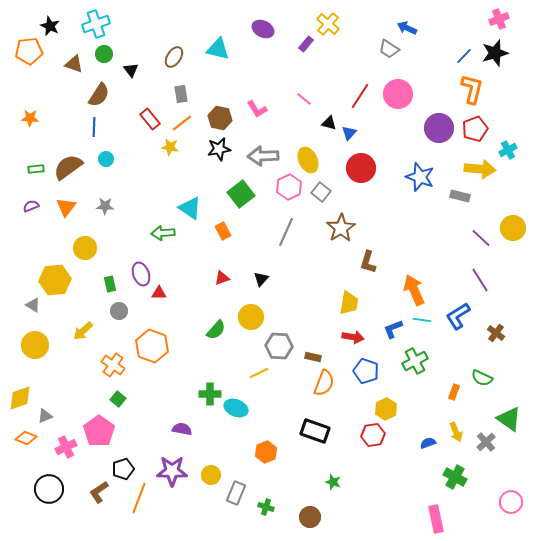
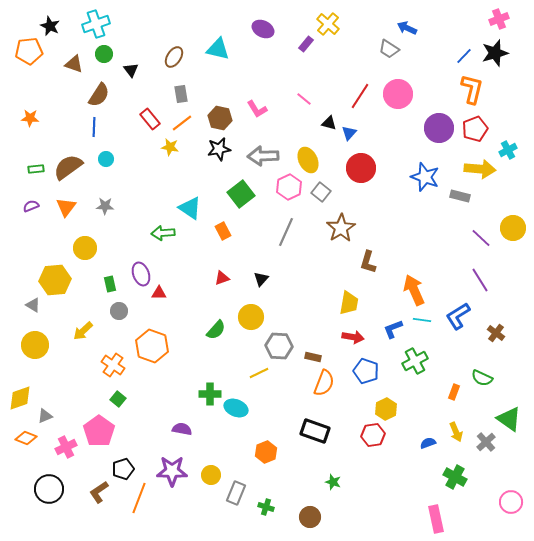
blue star at (420, 177): moved 5 px right
